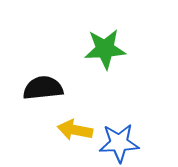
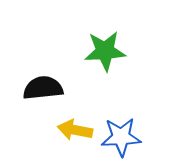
green star: moved 2 px down
blue star: moved 2 px right, 6 px up
